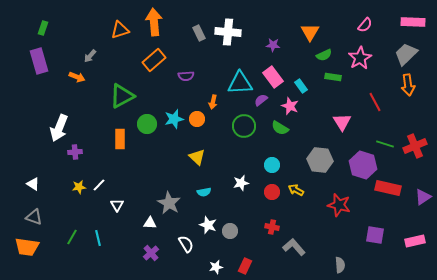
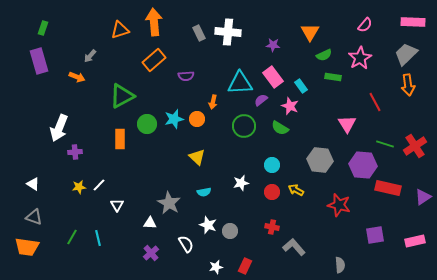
pink triangle at (342, 122): moved 5 px right, 2 px down
red cross at (415, 146): rotated 10 degrees counterclockwise
purple hexagon at (363, 165): rotated 12 degrees counterclockwise
purple square at (375, 235): rotated 18 degrees counterclockwise
